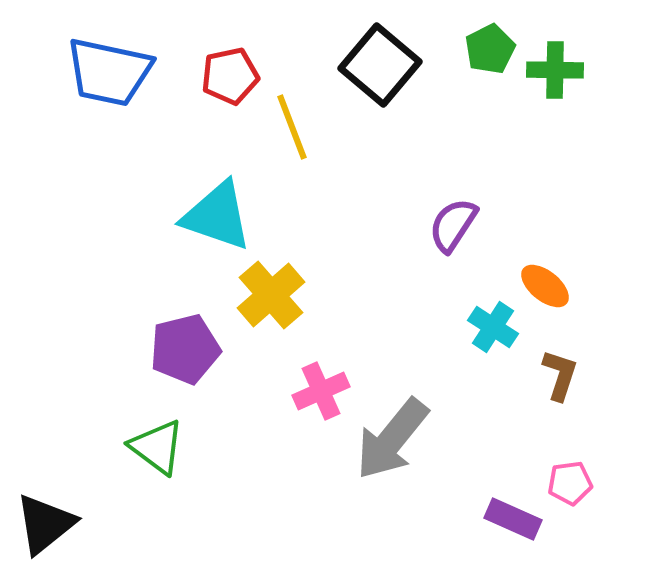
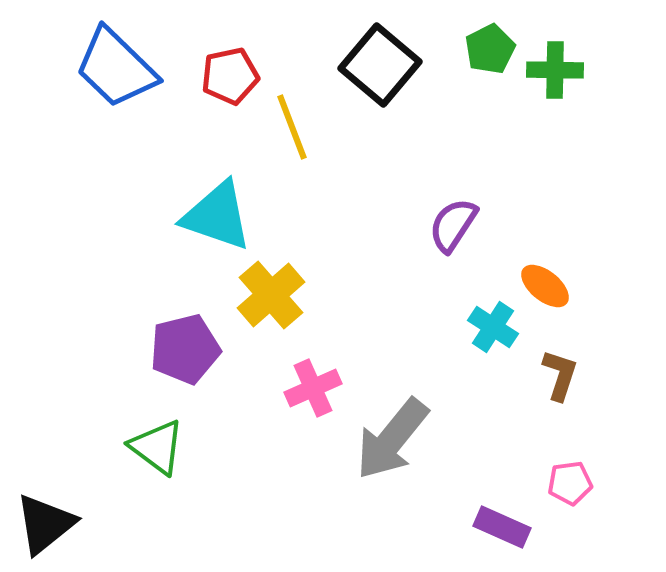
blue trapezoid: moved 7 px right, 4 px up; rotated 32 degrees clockwise
pink cross: moved 8 px left, 3 px up
purple rectangle: moved 11 px left, 8 px down
